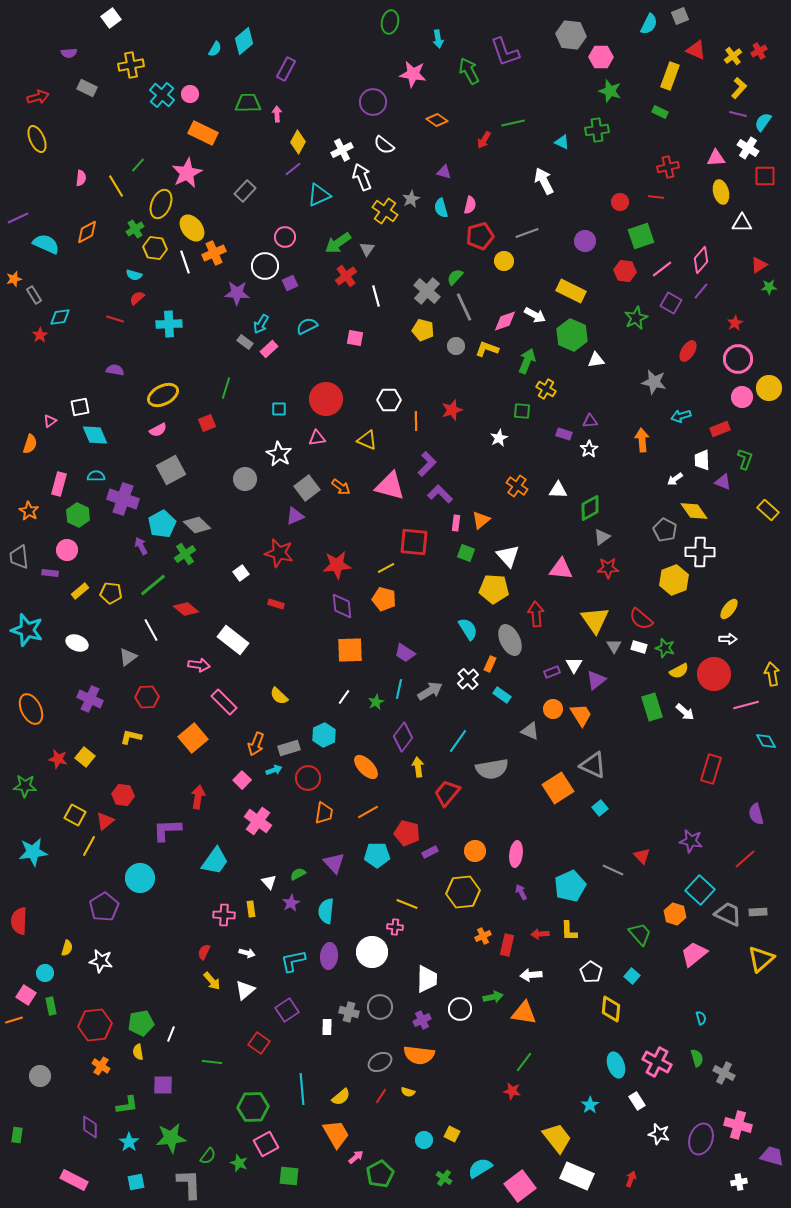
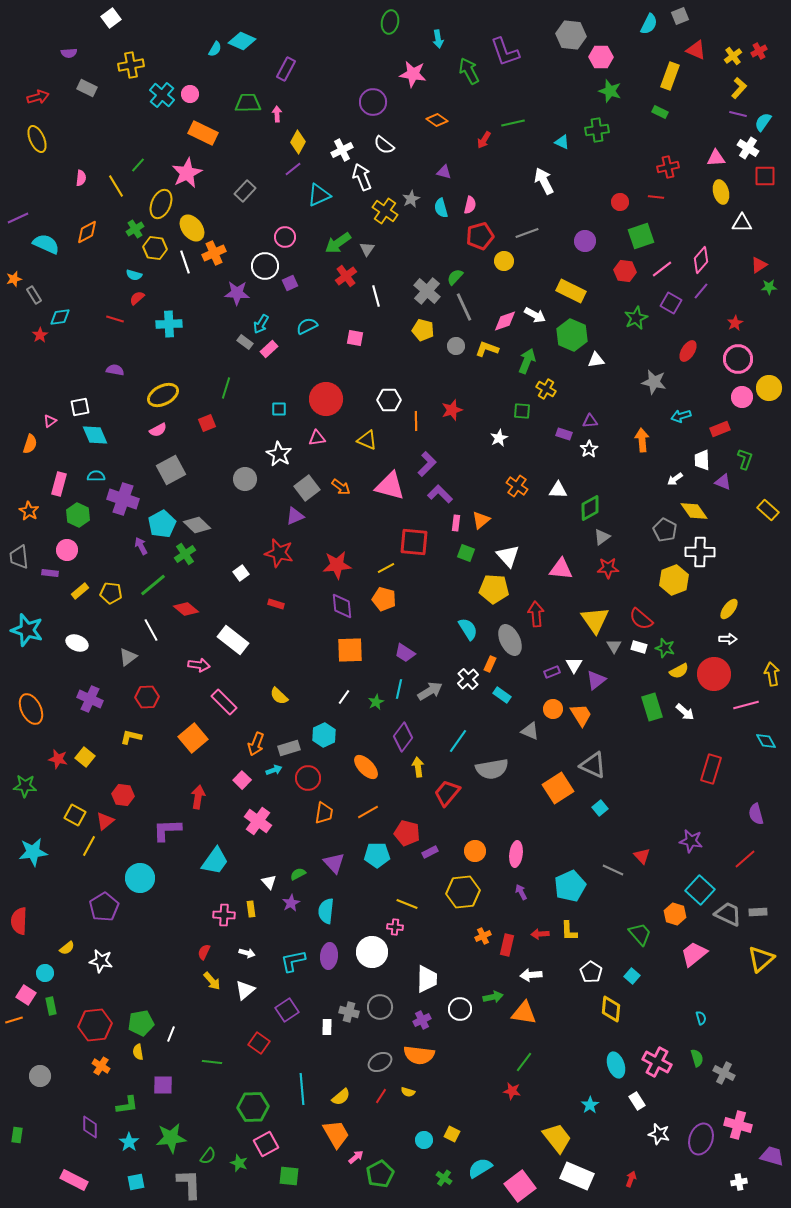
cyan diamond at (244, 41): moved 2 px left; rotated 64 degrees clockwise
yellow semicircle at (67, 948): rotated 35 degrees clockwise
